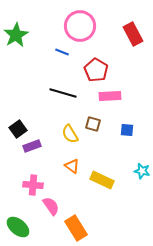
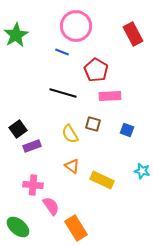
pink circle: moved 4 px left
blue square: rotated 16 degrees clockwise
